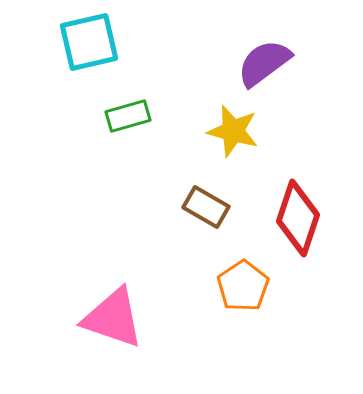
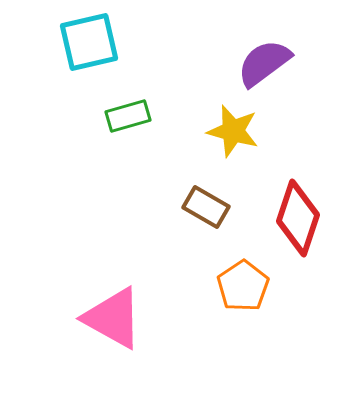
pink triangle: rotated 10 degrees clockwise
